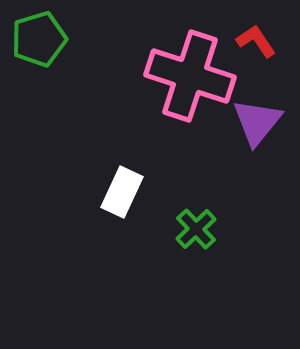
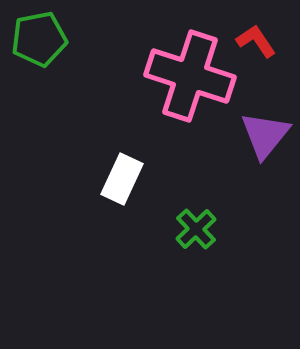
green pentagon: rotated 6 degrees clockwise
purple triangle: moved 8 px right, 13 px down
white rectangle: moved 13 px up
